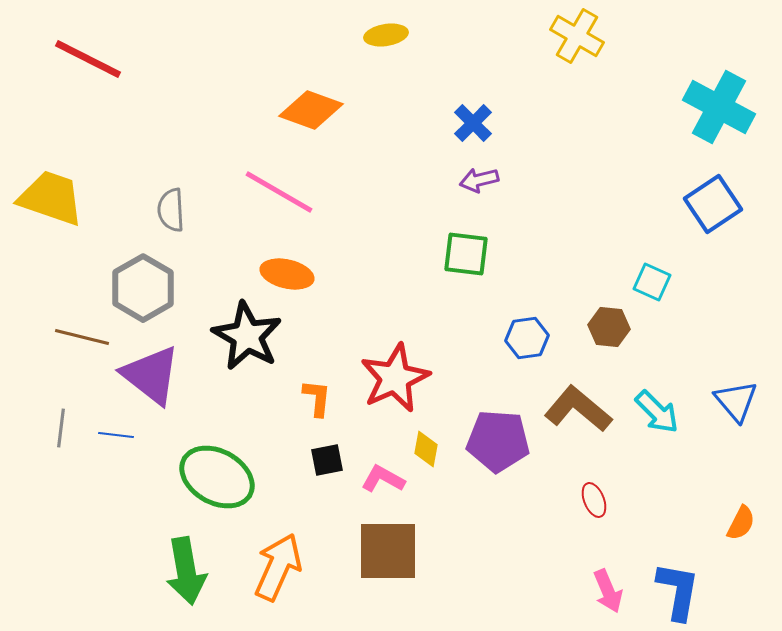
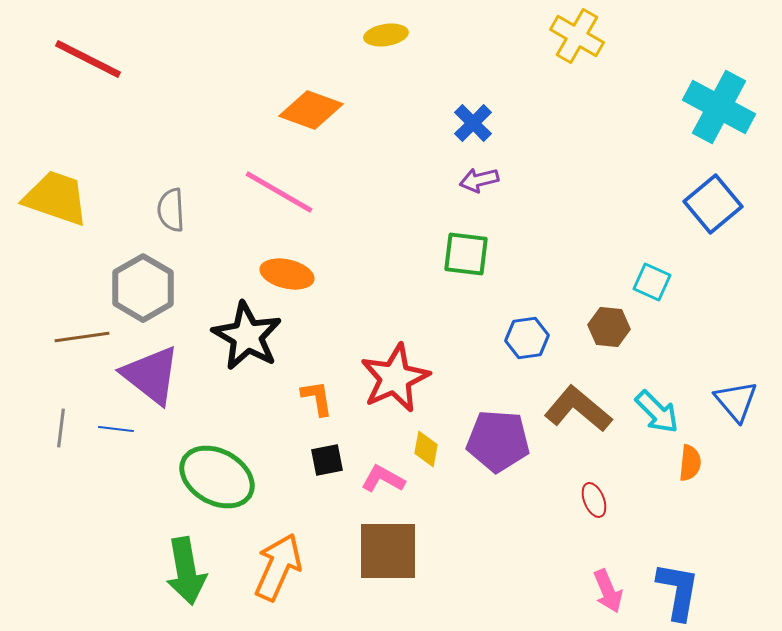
yellow trapezoid: moved 5 px right
blue square: rotated 6 degrees counterclockwise
brown line: rotated 22 degrees counterclockwise
orange L-shape: rotated 15 degrees counterclockwise
blue line: moved 6 px up
orange semicircle: moved 51 px left, 60 px up; rotated 21 degrees counterclockwise
